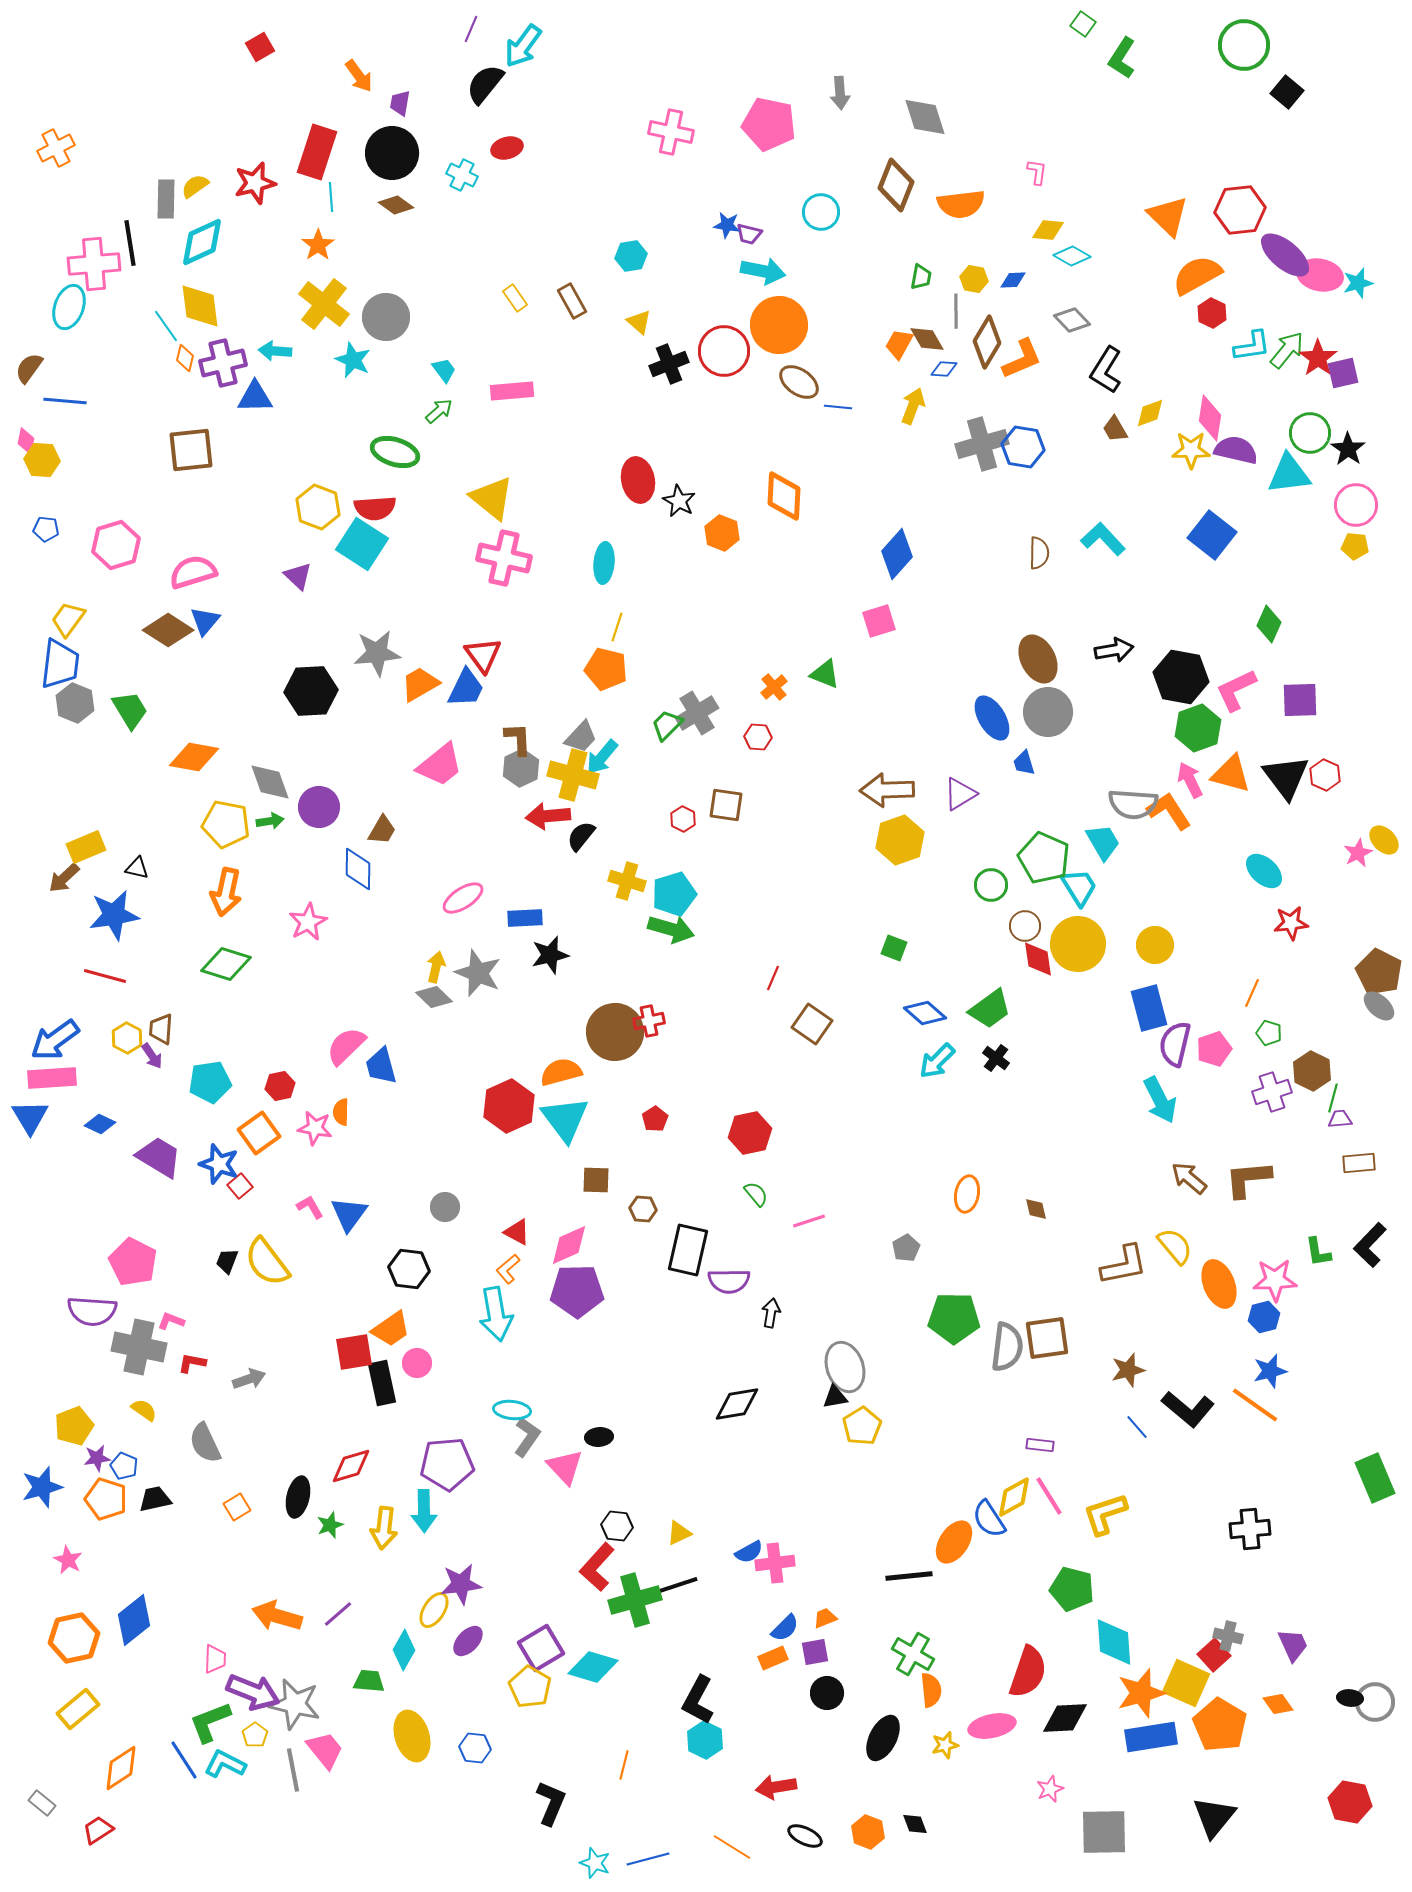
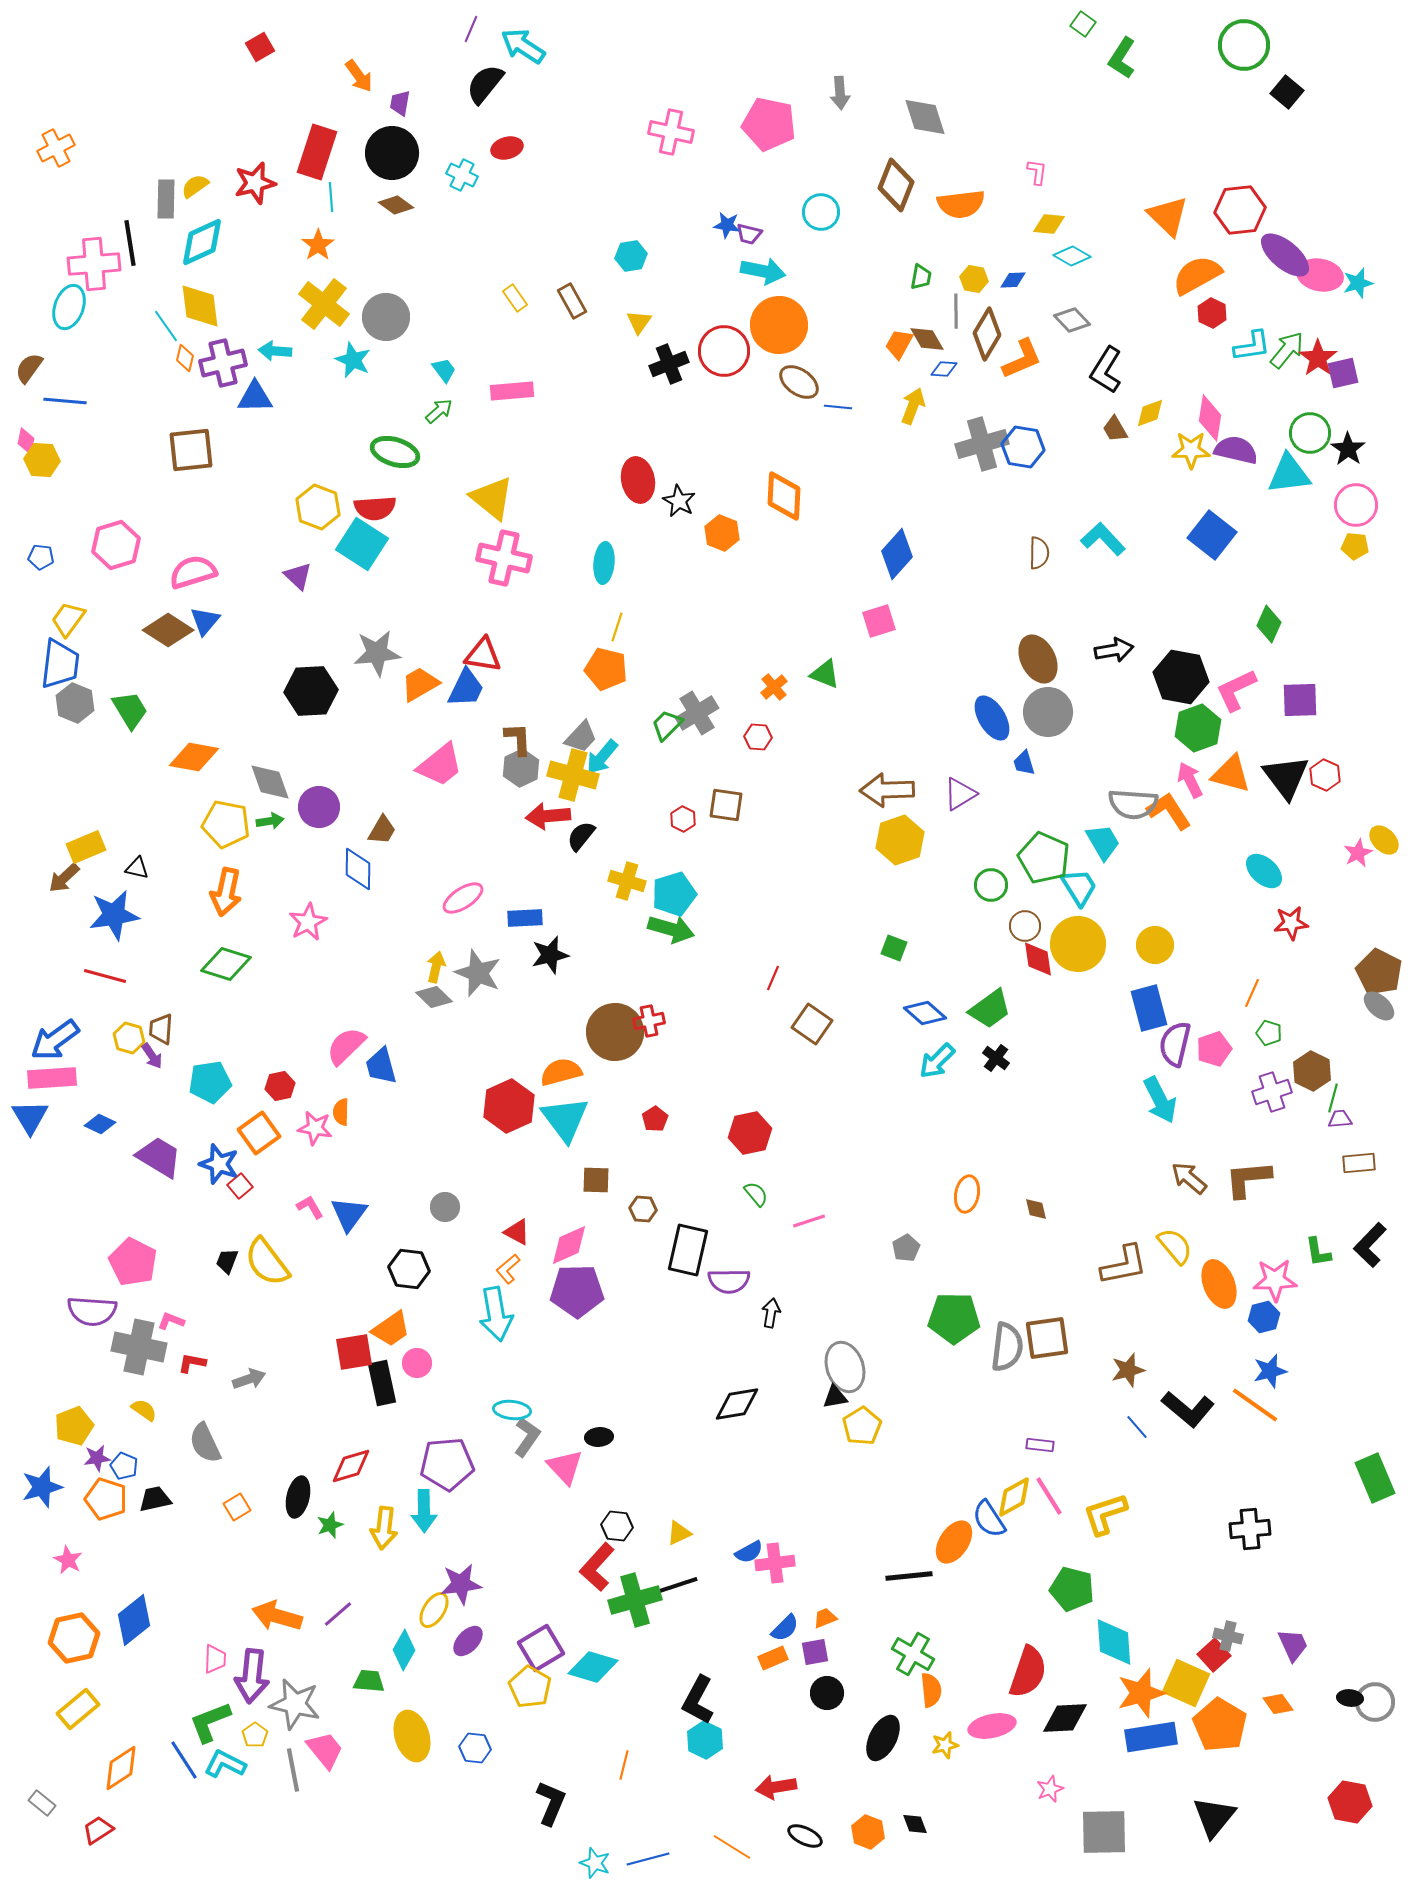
cyan arrow at (523, 46): rotated 87 degrees clockwise
yellow diamond at (1048, 230): moved 1 px right, 6 px up
yellow triangle at (639, 322): rotated 24 degrees clockwise
brown diamond at (987, 342): moved 8 px up
blue pentagon at (46, 529): moved 5 px left, 28 px down
red triangle at (483, 655): rotated 45 degrees counterclockwise
yellow hexagon at (127, 1038): moved 2 px right; rotated 12 degrees counterclockwise
purple arrow at (253, 1692): moved 1 px left, 16 px up; rotated 74 degrees clockwise
